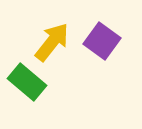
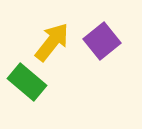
purple square: rotated 15 degrees clockwise
